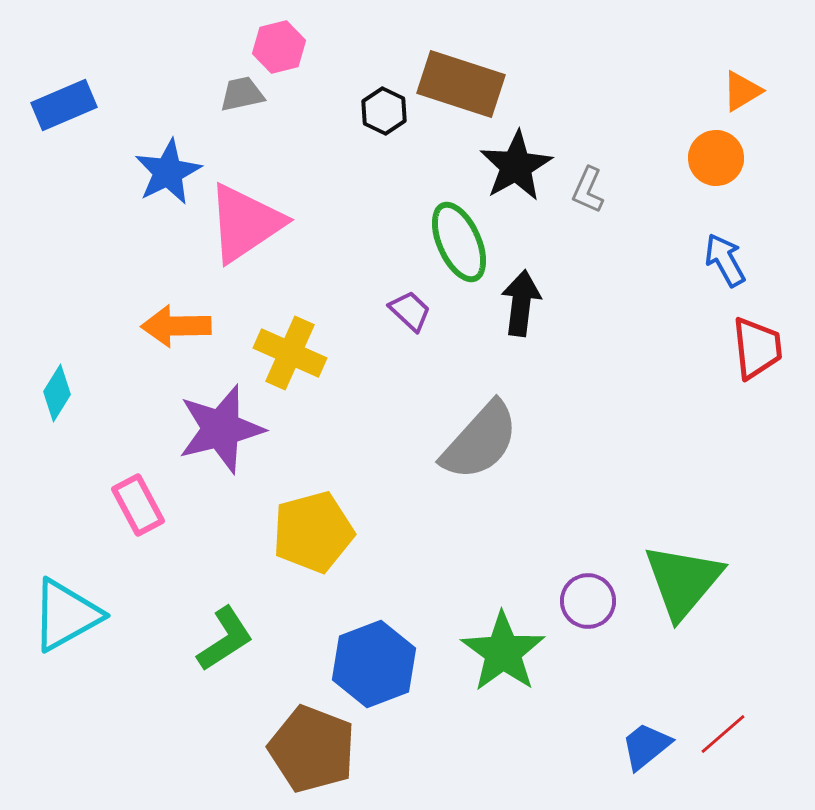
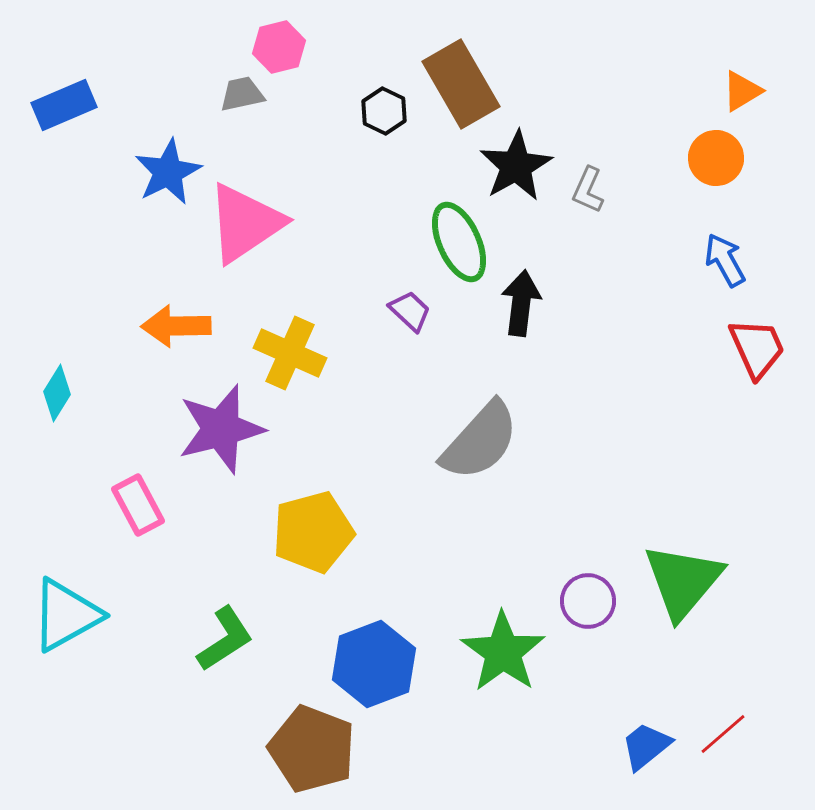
brown rectangle: rotated 42 degrees clockwise
red trapezoid: rotated 18 degrees counterclockwise
